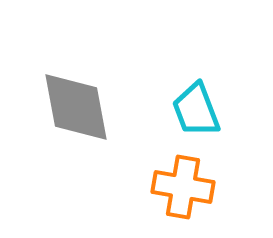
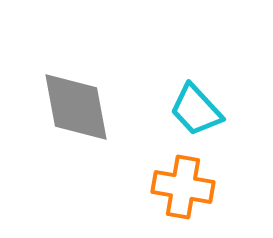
cyan trapezoid: rotated 22 degrees counterclockwise
